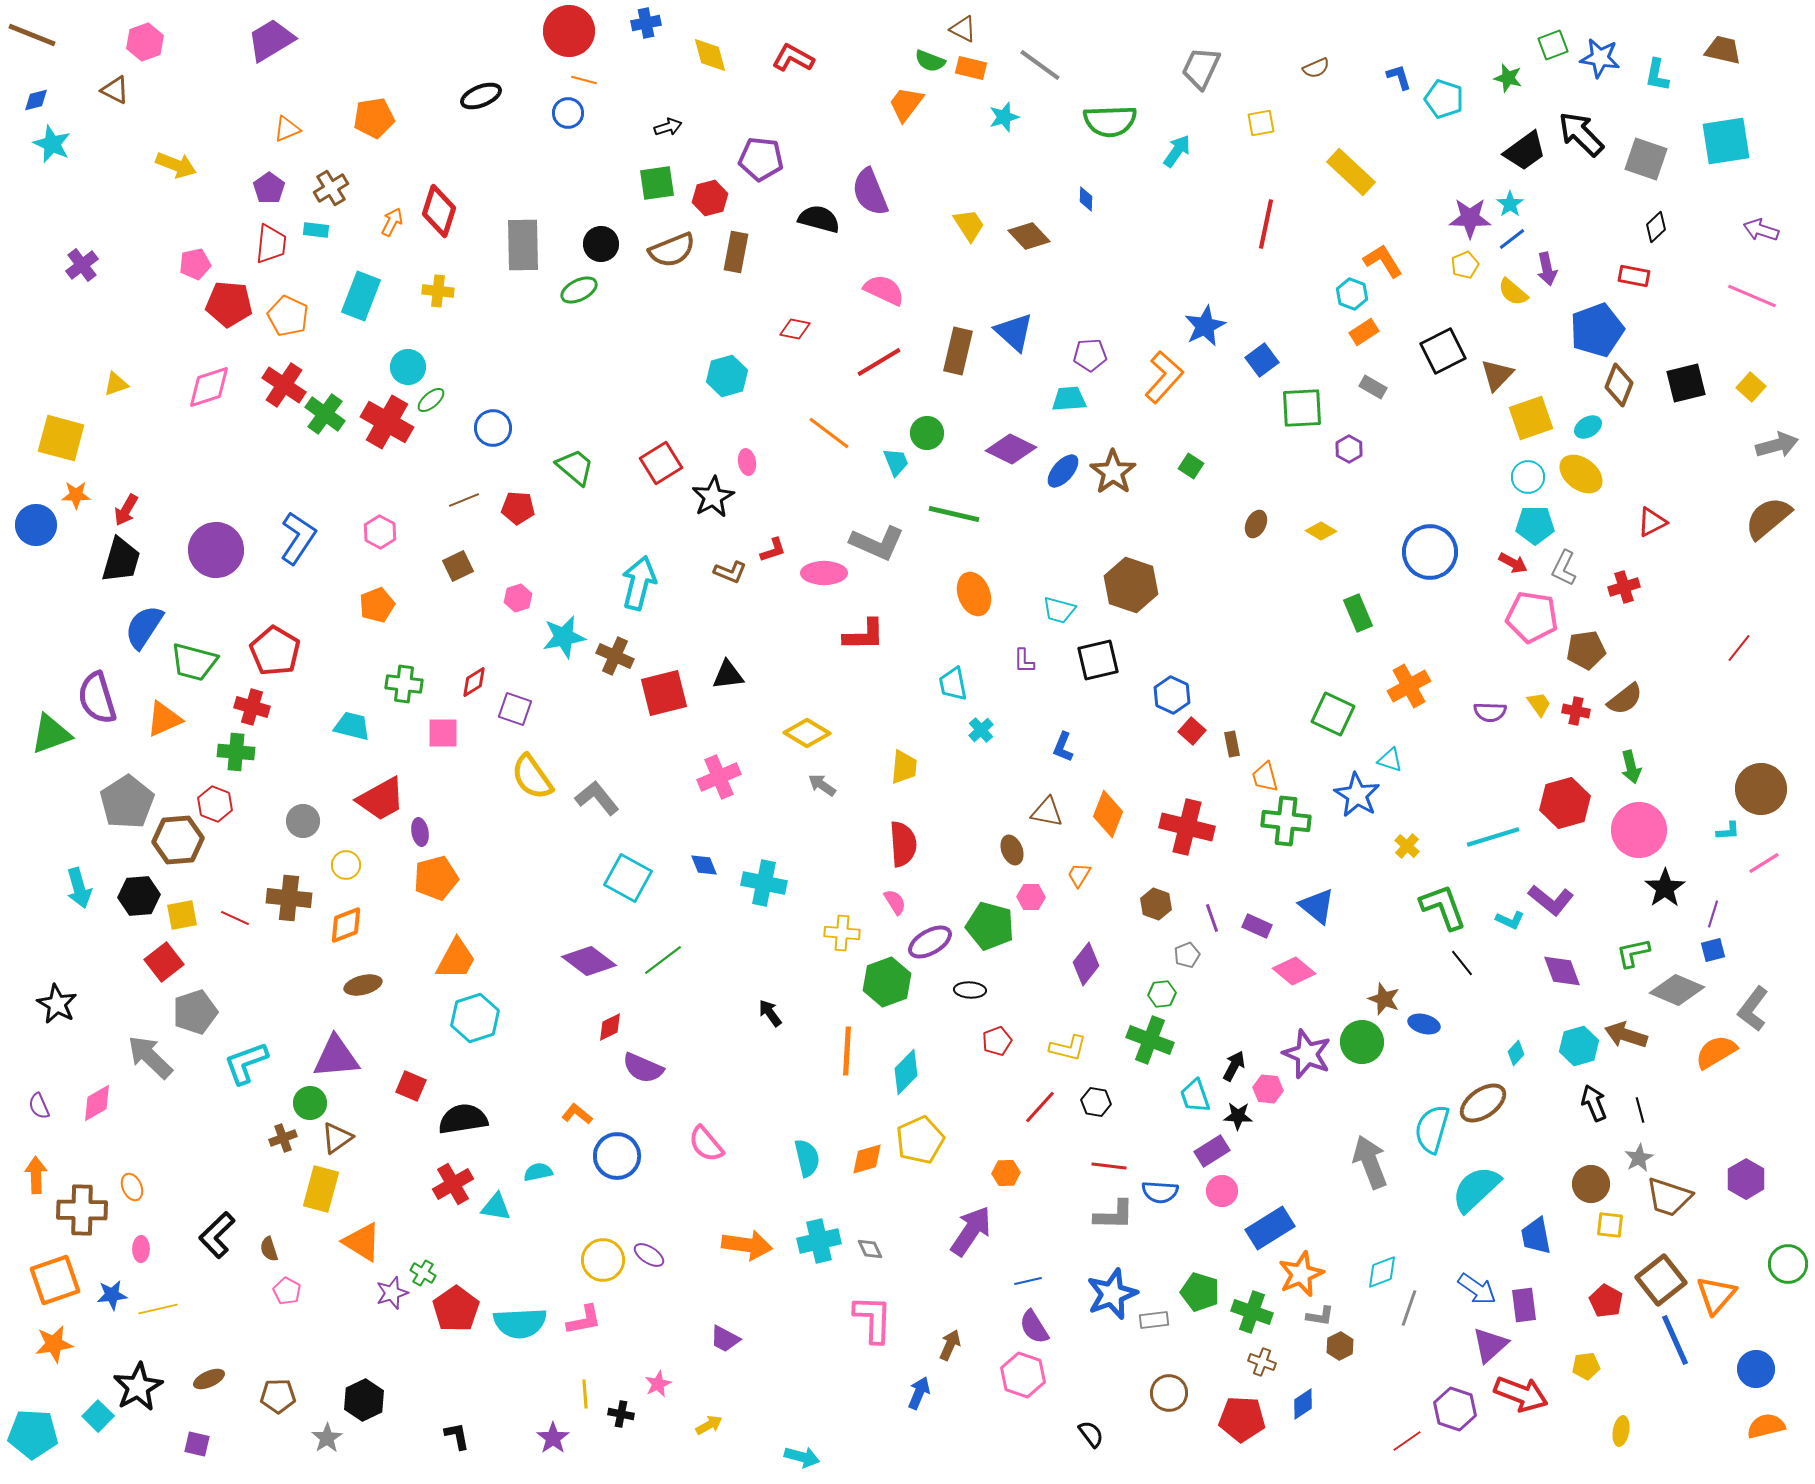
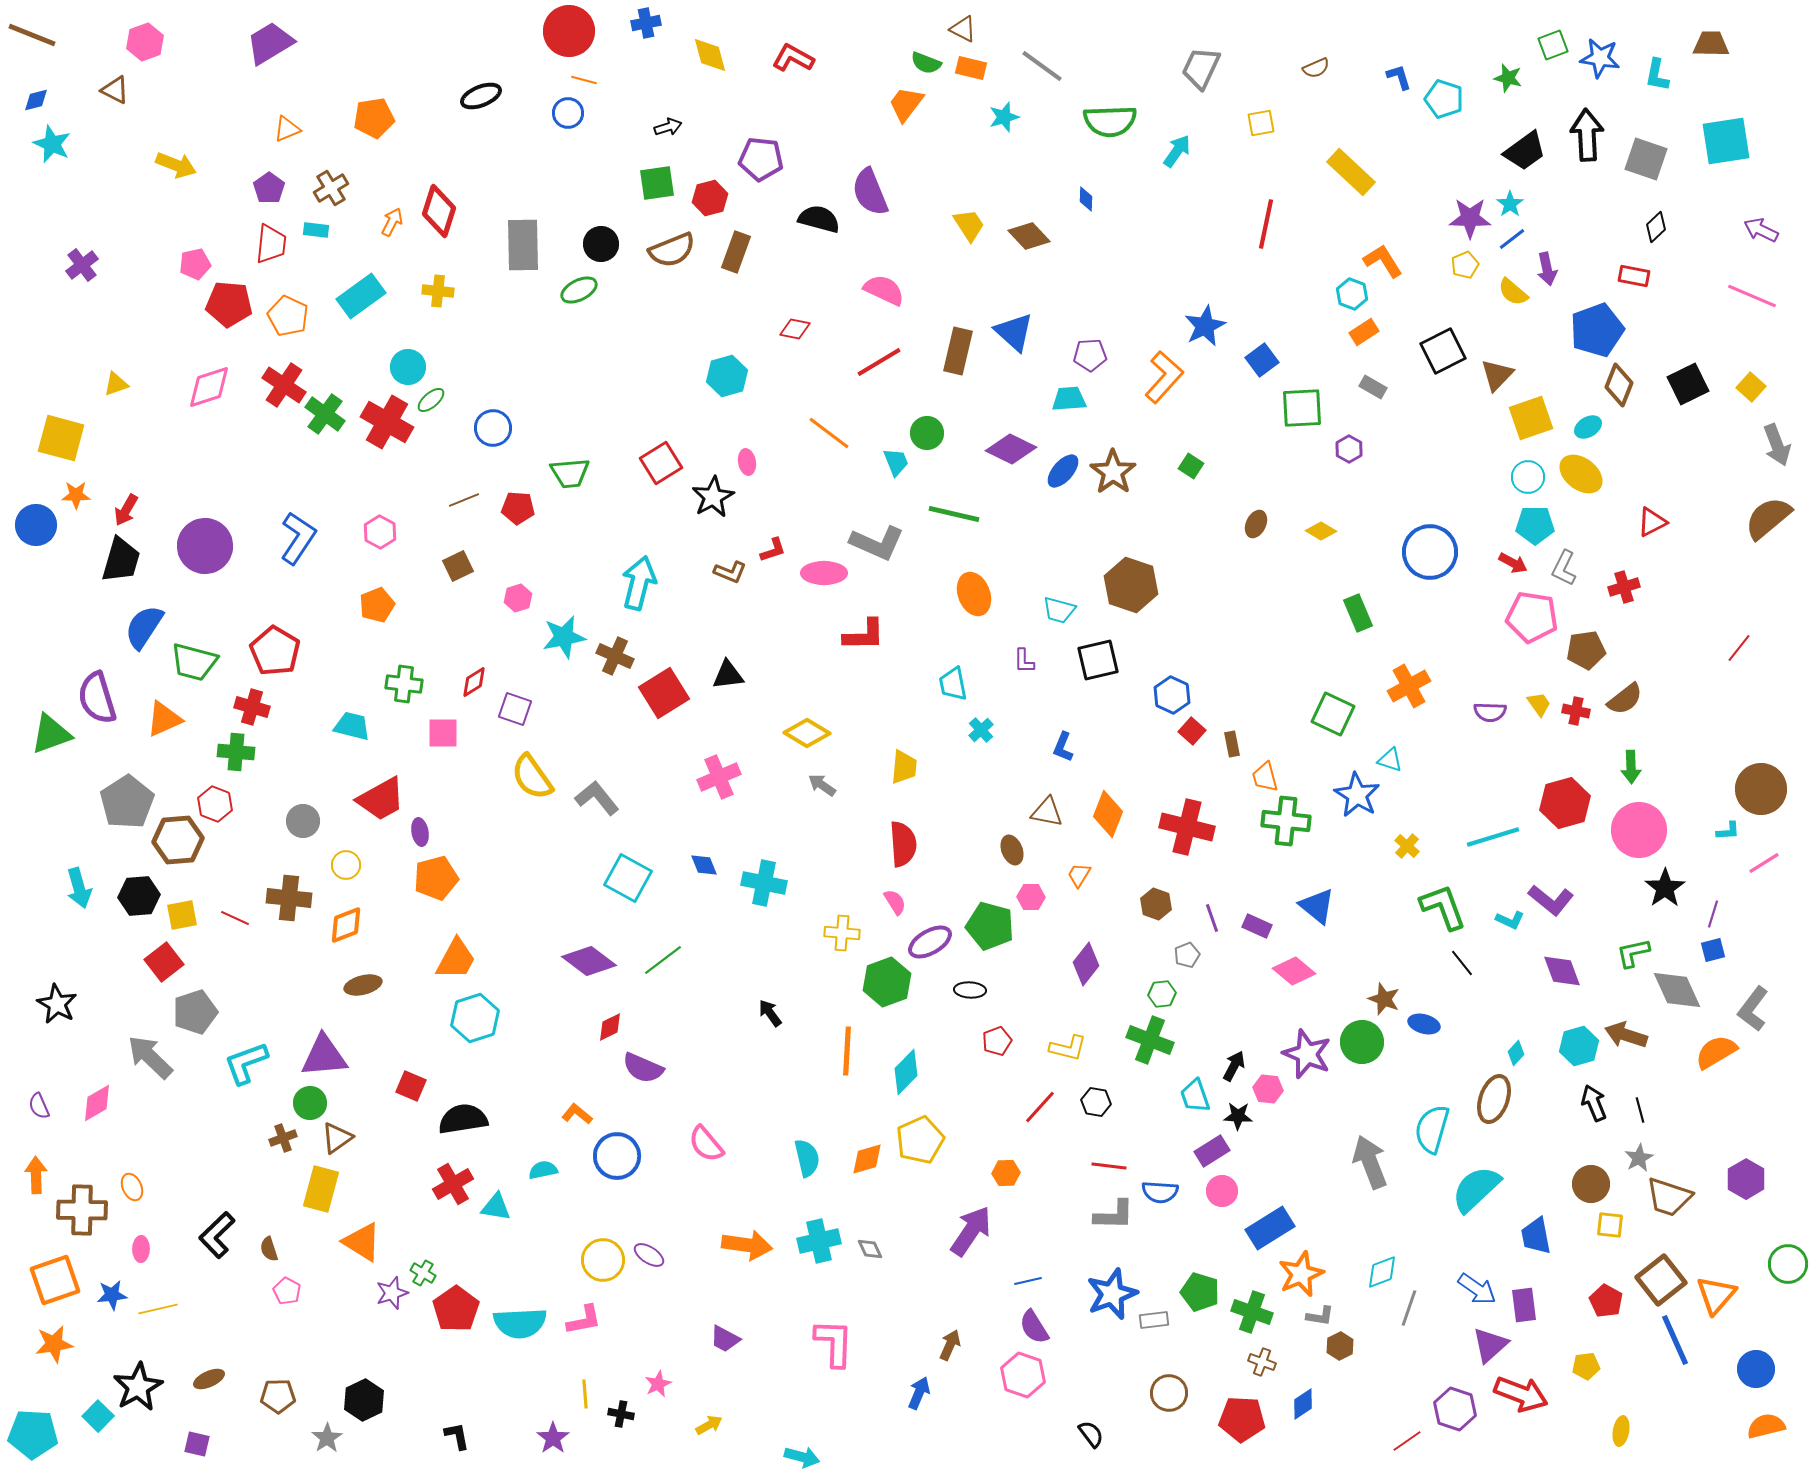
purple trapezoid at (271, 40): moved 1 px left, 3 px down
brown trapezoid at (1723, 50): moved 12 px left, 6 px up; rotated 12 degrees counterclockwise
green semicircle at (930, 61): moved 4 px left, 2 px down
gray line at (1040, 65): moved 2 px right, 1 px down
black arrow at (1581, 134): moved 6 px right, 1 px down; rotated 42 degrees clockwise
purple arrow at (1761, 230): rotated 8 degrees clockwise
brown rectangle at (736, 252): rotated 9 degrees clockwise
cyan rectangle at (361, 296): rotated 33 degrees clockwise
black square at (1686, 383): moved 2 px right, 1 px down; rotated 12 degrees counterclockwise
gray arrow at (1777, 445): rotated 84 degrees clockwise
green trapezoid at (575, 467): moved 5 px left, 6 px down; rotated 135 degrees clockwise
purple circle at (216, 550): moved 11 px left, 4 px up
red square at (664, 693): rotated 18 degrees counterclockwise
green arrow at (1631, 767): rotated 12 degrees clockwise
gray diamond at (1677, 990): rotated 42 degrees clockwise
purple triangle at (336, 1057): moved 12 px left, 1 px up
brown ellipse at (1483, 1103): moved 11 px right, 4 px up; rotated 36 degrees counterclockwise
cyan semicircle at (538, 1172): moved 5 px right, 2 px up
pink L-shape at (873, 1319): moved 39 px left, 24 px down
